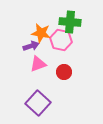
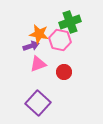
green cross: rotated 25 degrees counterclockwise
orange star: moved 2 px left, 1 px down
pink hexagon: moved 1 px left
